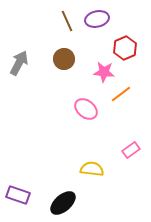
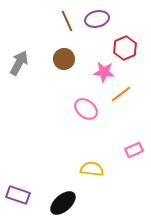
pink rectangle: moved 3 px right; rotated 12 degrees clockwise
